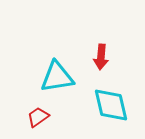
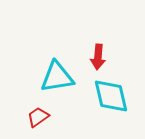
red arrow: moved 3 px left
cyan diamond: moved 9 px up
